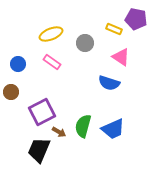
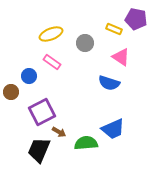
blue circle: moved 11 px right, 12 px down
green semicircle: moved 3 px right, 17 px down; rotated 70 degrees clockwise
